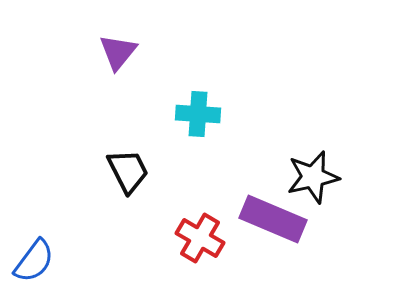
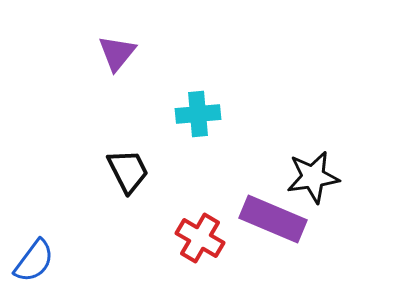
purple triangle: moved 1 px left, 1 px down
cyan cross: rotated 9 degrees counterclockwise
black star: rotated 4 degrees clockwise
